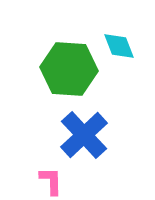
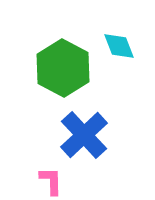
green hexagon: moved 6 px left, 1 px up; rotated 24 degrees clockwise
